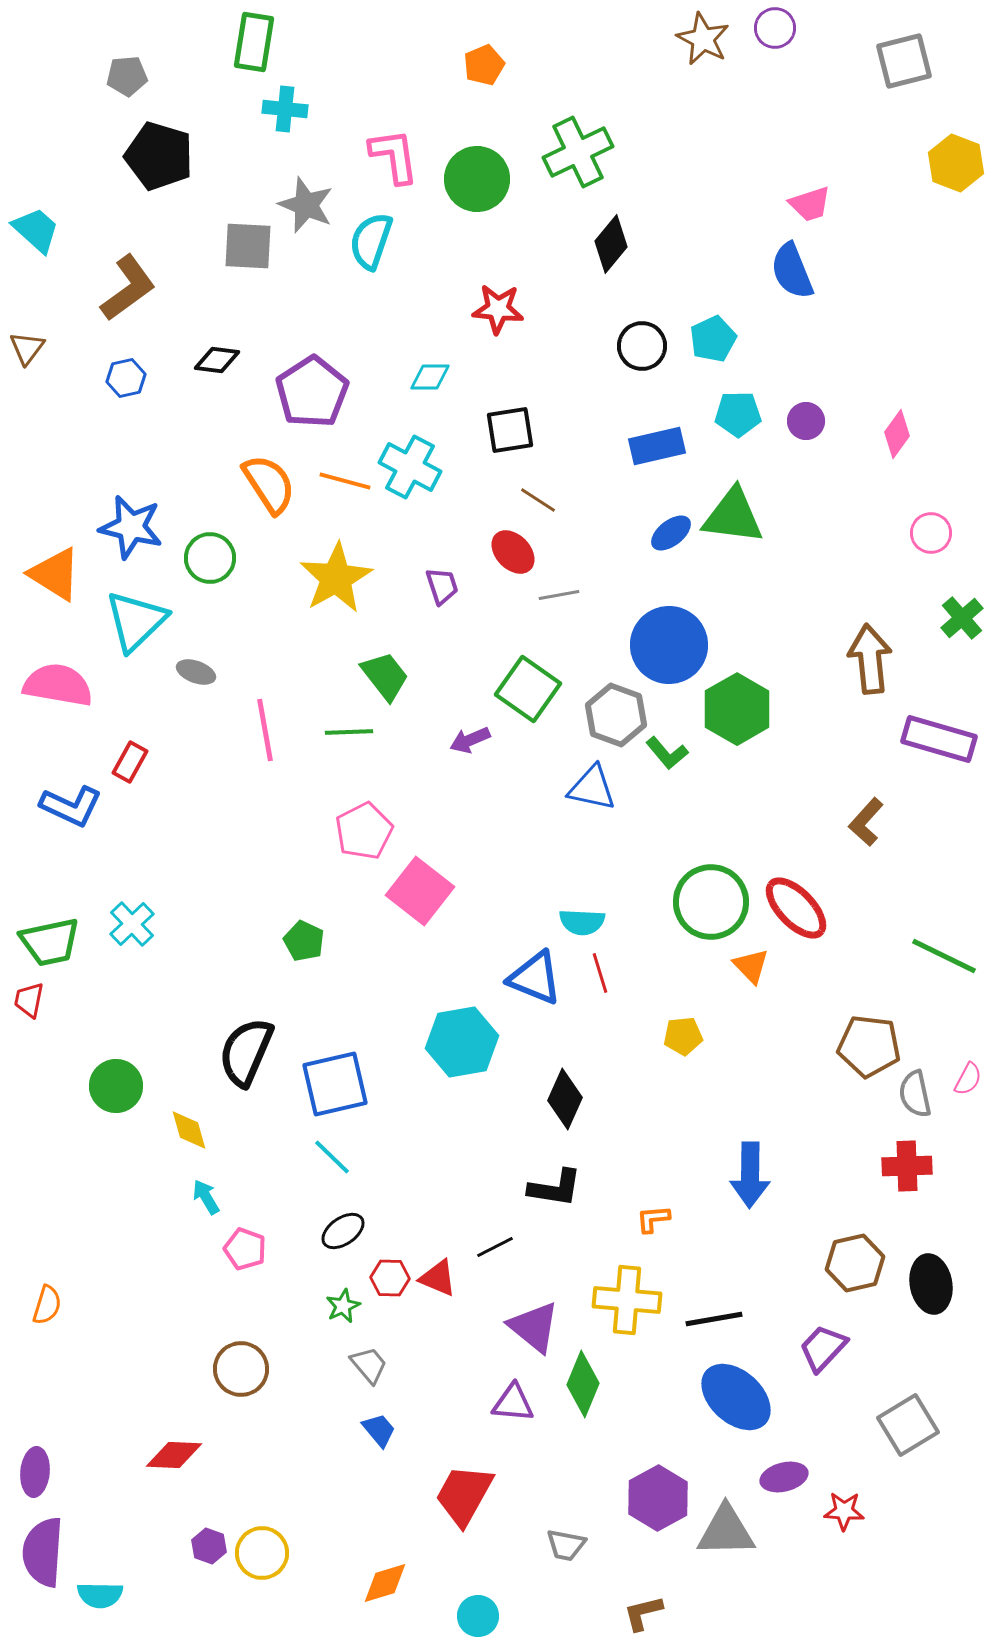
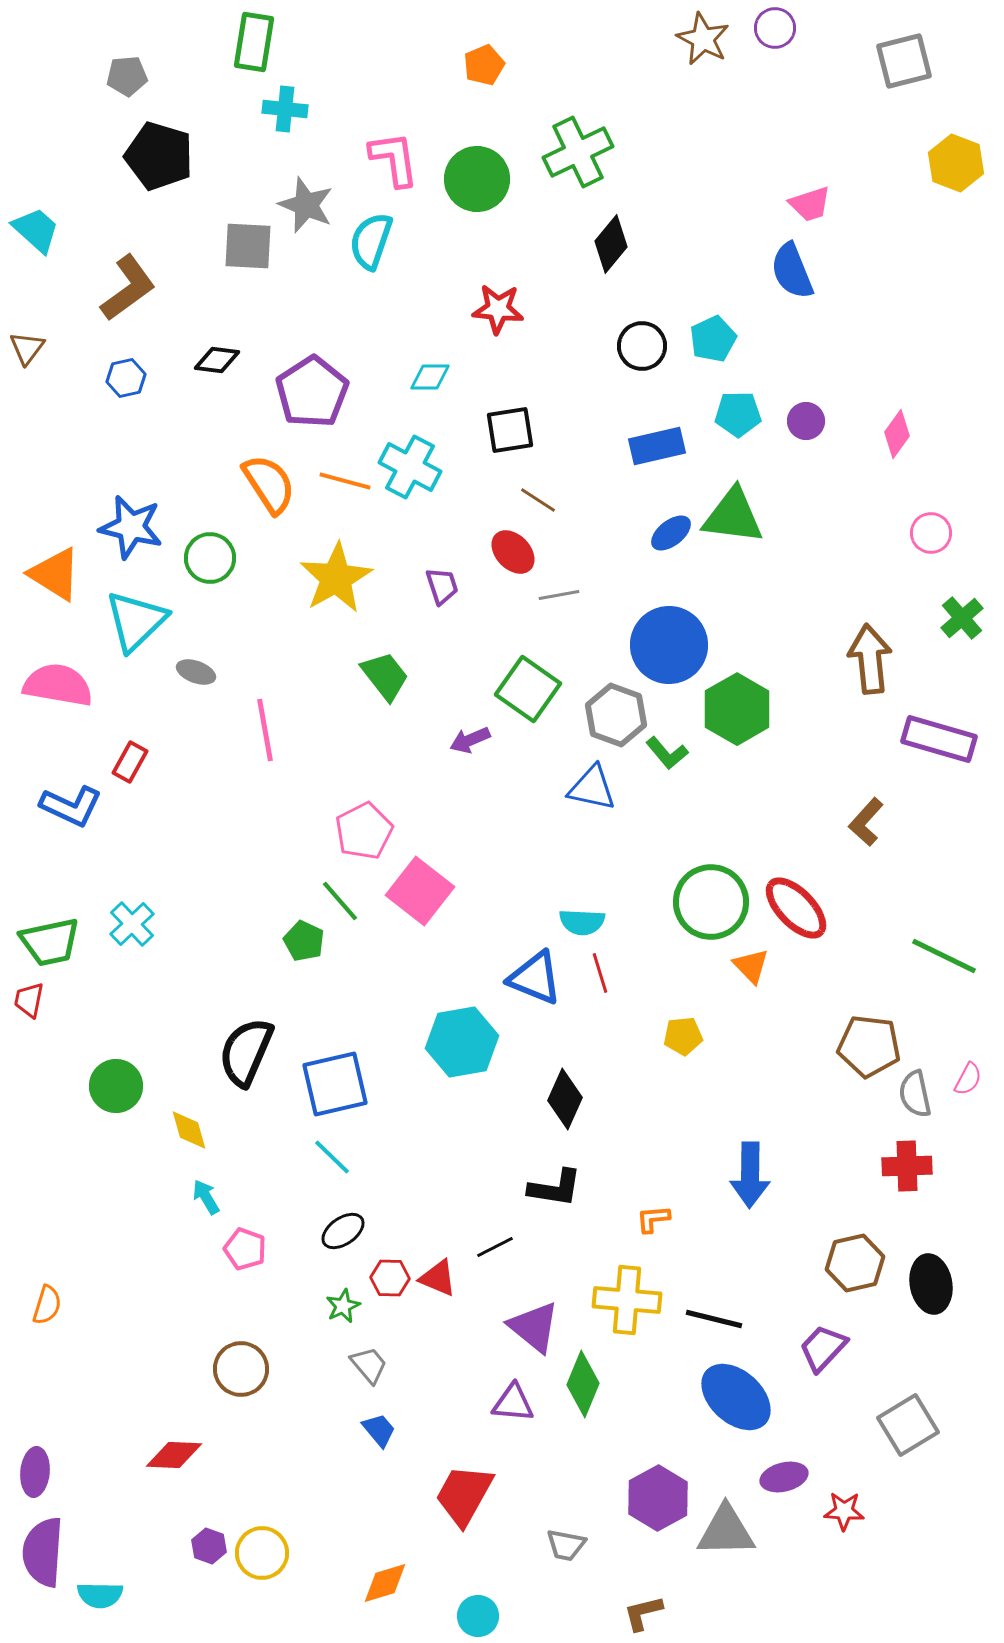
pink L-shape at (394, 156): moved 3 px down
green line at (349, 732): moved 9 px left, 169 px down; rotated 51 degrees clockwise
black line at (714, 1319): rotated 24 degrees clockwise
